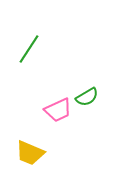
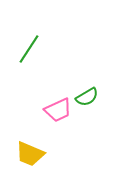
yellow trapezoid: moved 1 px down
